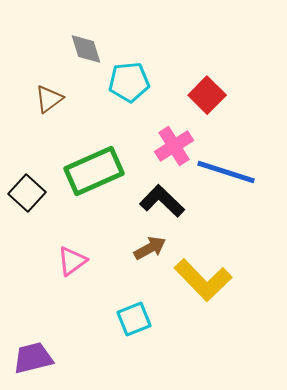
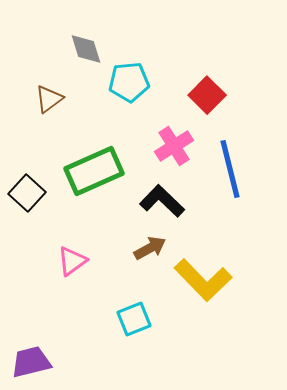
blue line: moved 4 px right, 3 px up; rotated 58 degrees clockwise
purple trapezoid: moved 2 px left, 4 px down
